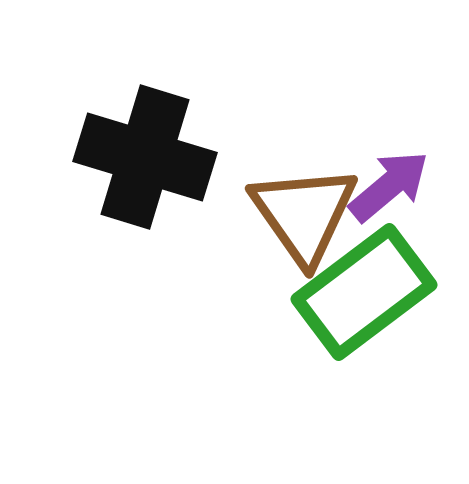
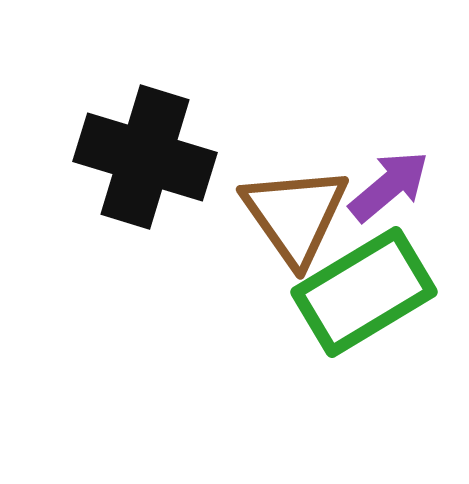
brown triangle: moved 9 px left, 1 px down
green rectangle: rotated 6 degrees clockwise
